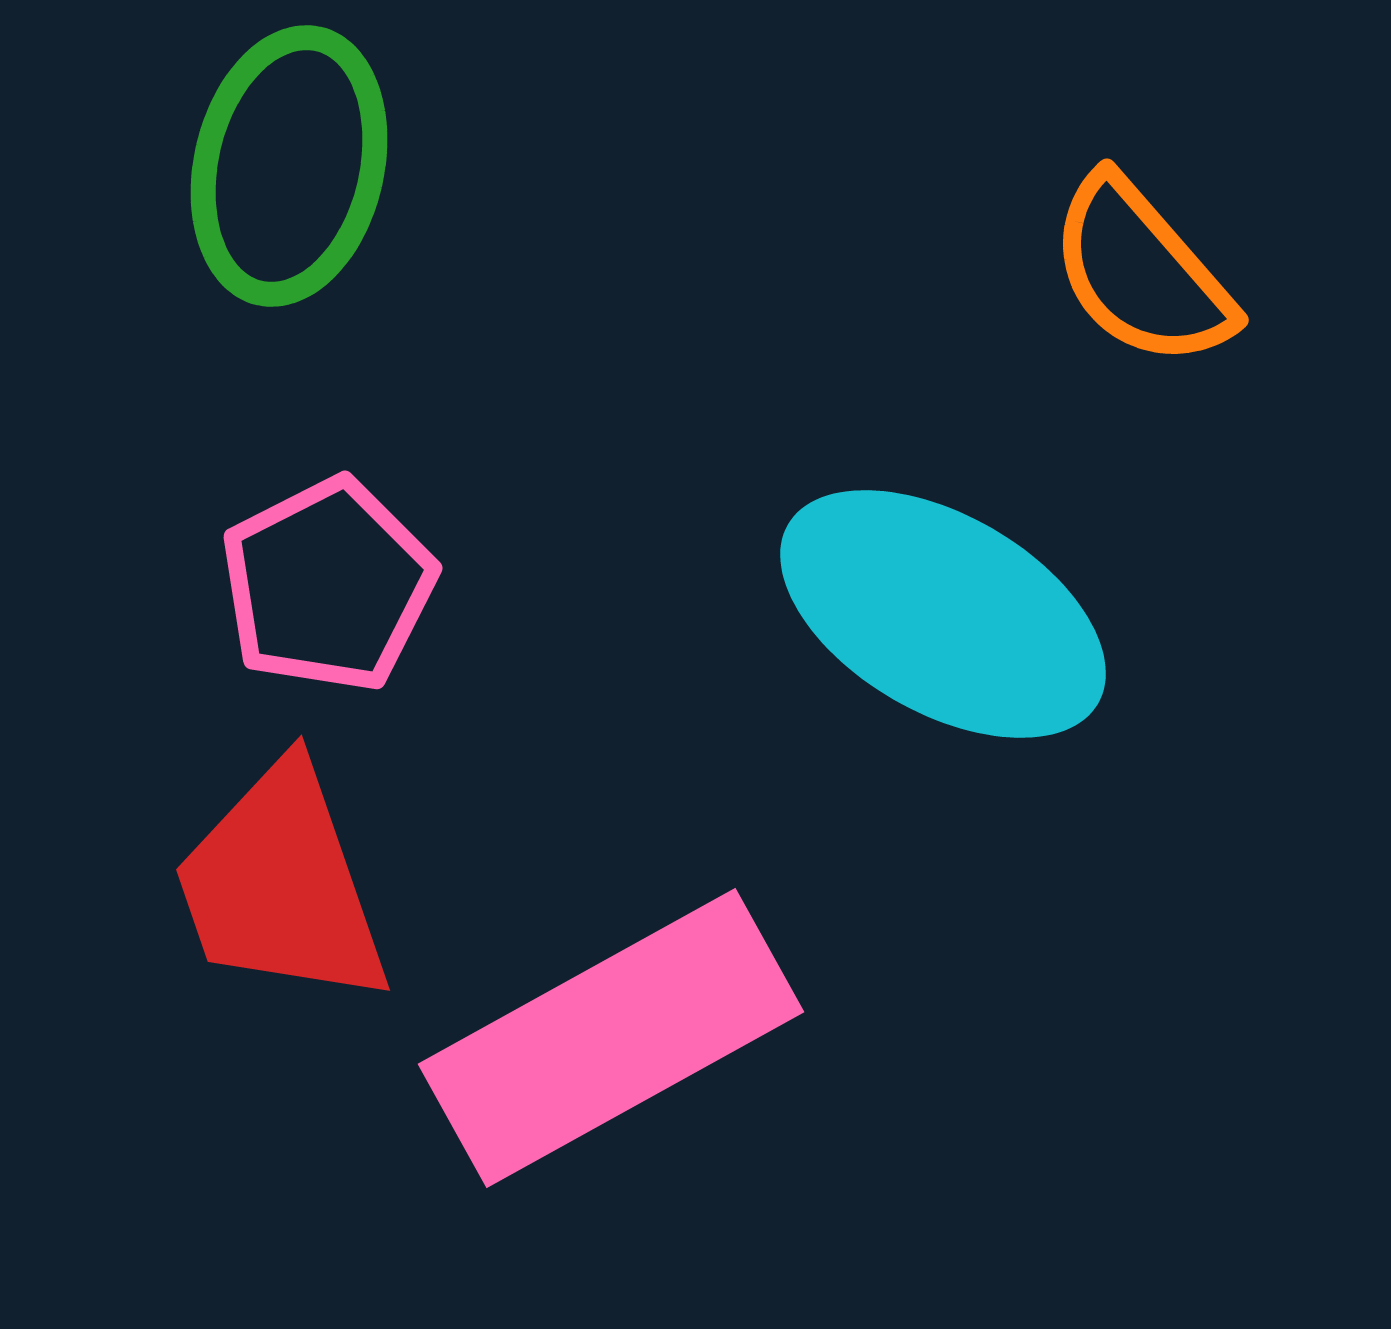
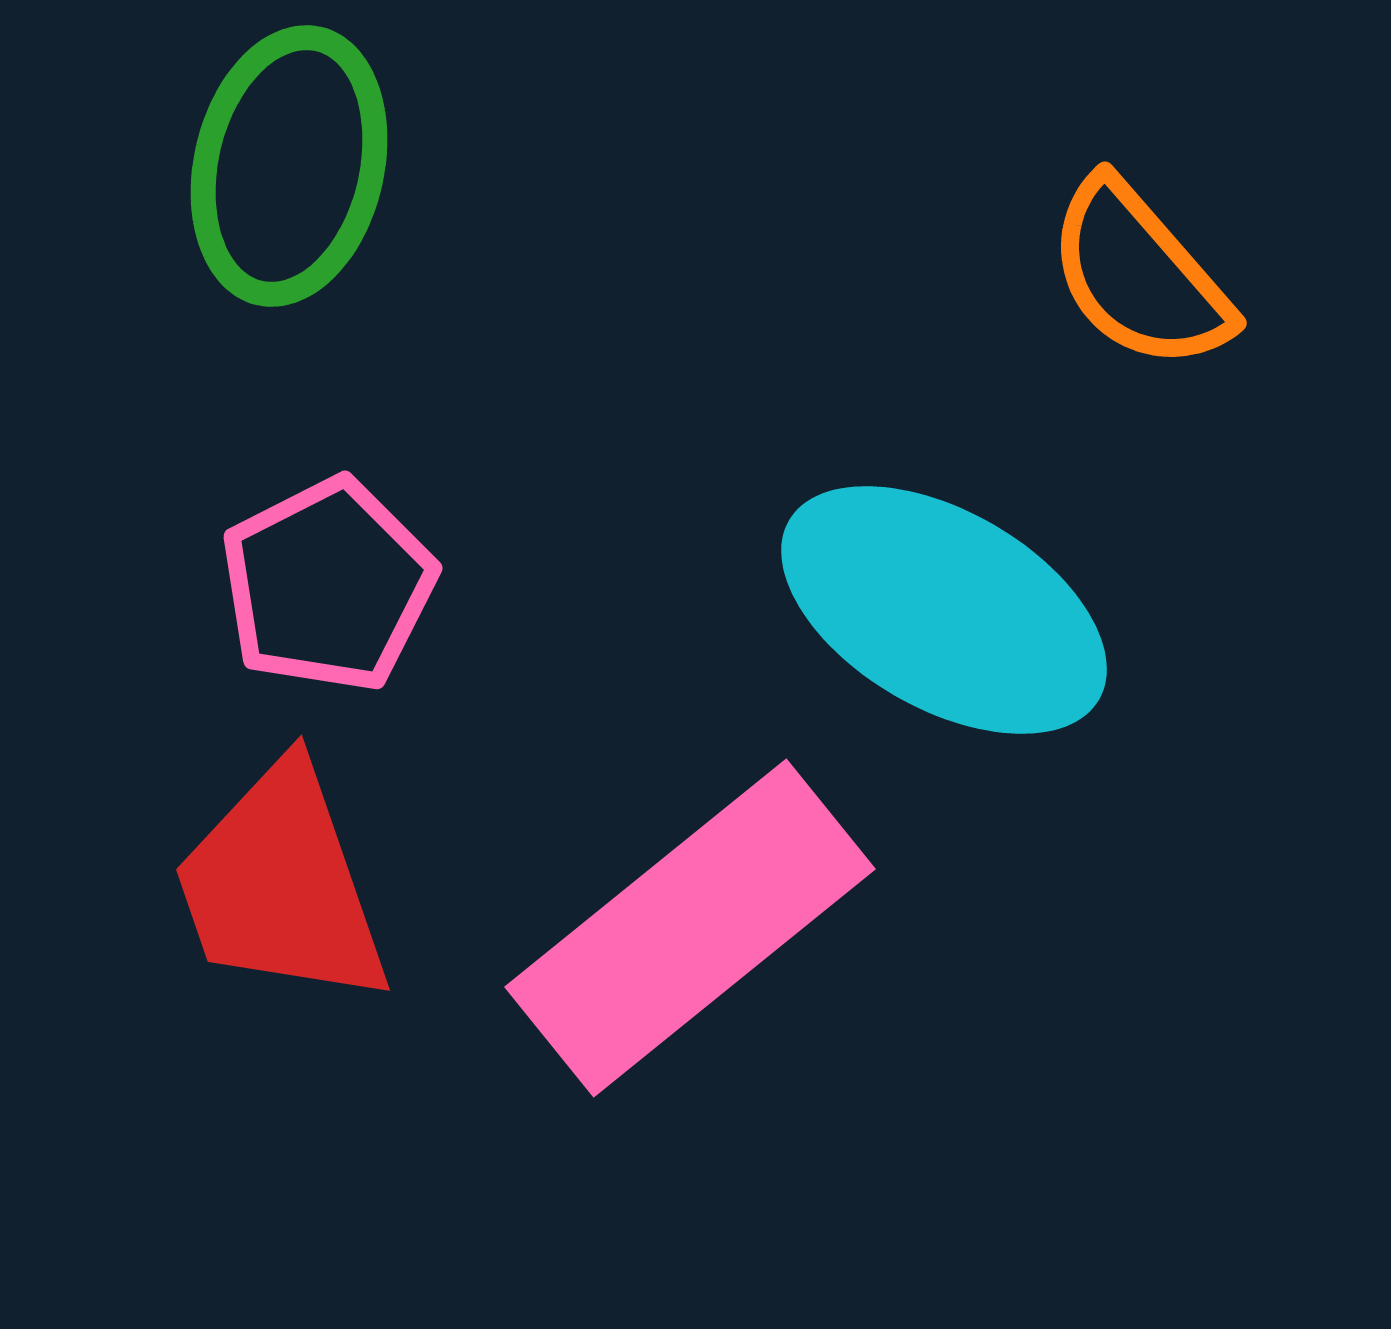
orange semicircle: moved 2 px left, 3 px down
cyan ellipse: moved 1 px right, 4 px up
pink rectangle: moved 79 px right, 110 px up; rotated 10 degrees counterclockwise
